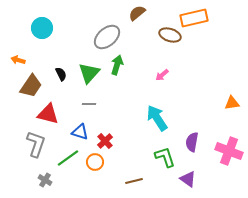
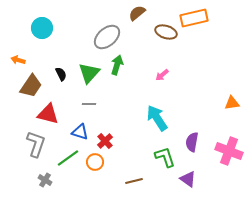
brown ellipse: moved 4 px left, 3 px up
